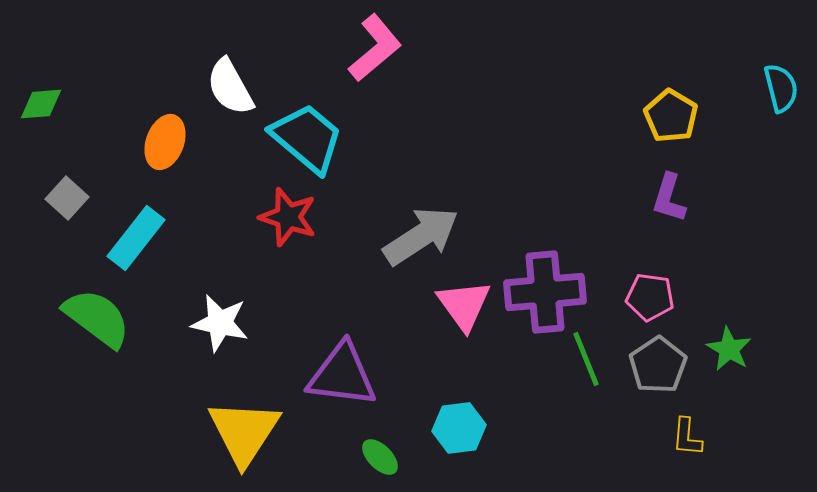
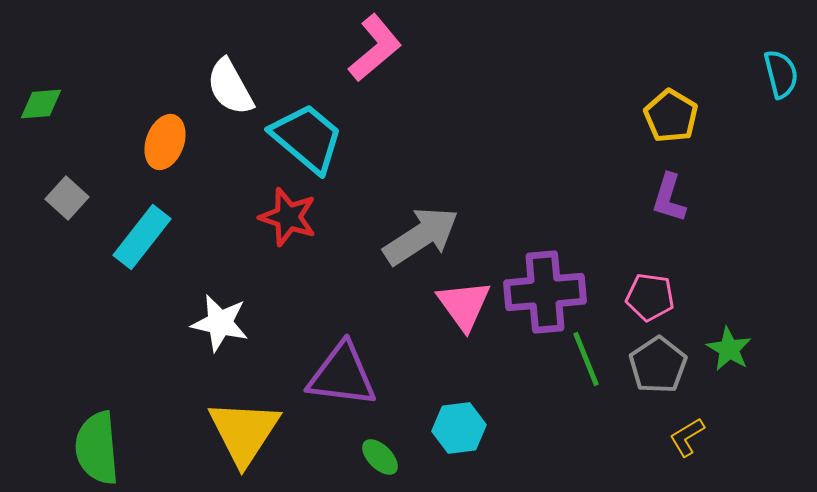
cyan semicircle: moved 14 px up
cyan rectangle: moved 6 px right, 1 px up
green semicircle: moved 130 px down; rotated 132 degrees counterclockwise
yellow L-shape: rotated 54 degrees clockwise
